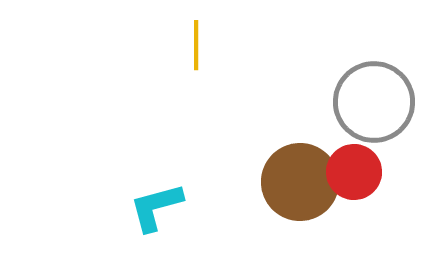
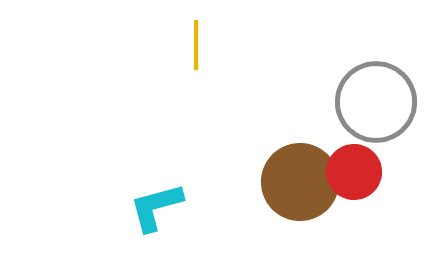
gray circle: moved 2 px right
